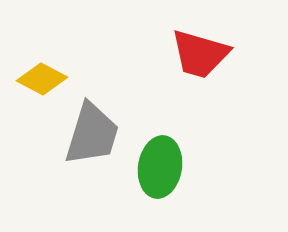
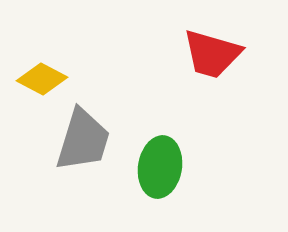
red trapezoid: moved 12 px right
gray trapezoid: moved 9 px left, 6 px down
